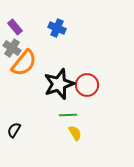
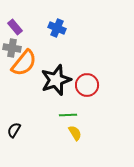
gray cross: rotated 24 degrees counterclockwise
black star: moved 3 px left, 4 px up
